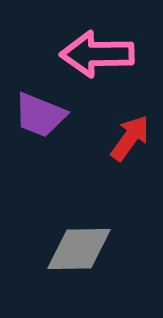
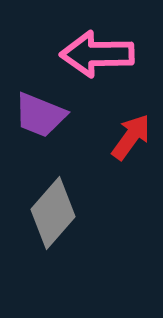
red arrow: moved 1 px right, 1 px up
gray diamond: moved 26 px left, 36 px up; rotated 48 degrees counterclockwise
